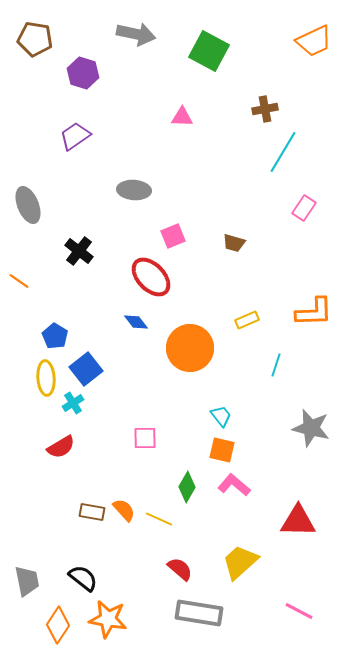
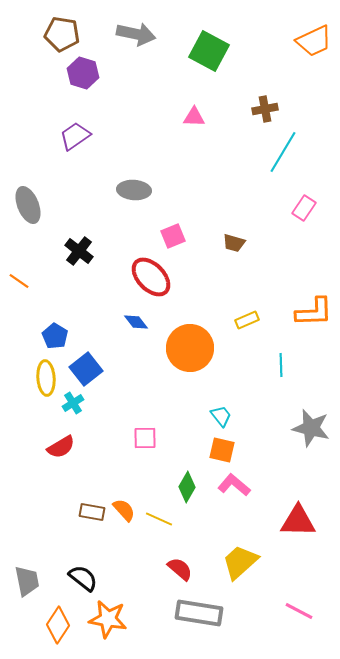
brown pentagon at (35, 39): moved 27 px right, 5 px up
pink triangle at (182, 117): moved 12 px right
cyan line at (276, 365): moved 5 px right; rotated 20 degrees counterclockwise
